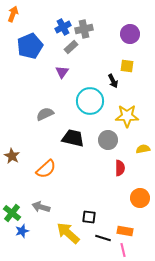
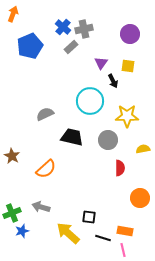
blue cross: rotated 21 degrees counterclockwise
yellow square: moved 1 px right
purple triangle: moved 39 px right, 9 px up
black trapezoid: moved 1 px left, 1 px up
green cross: rotated 30 degrees clockwise
